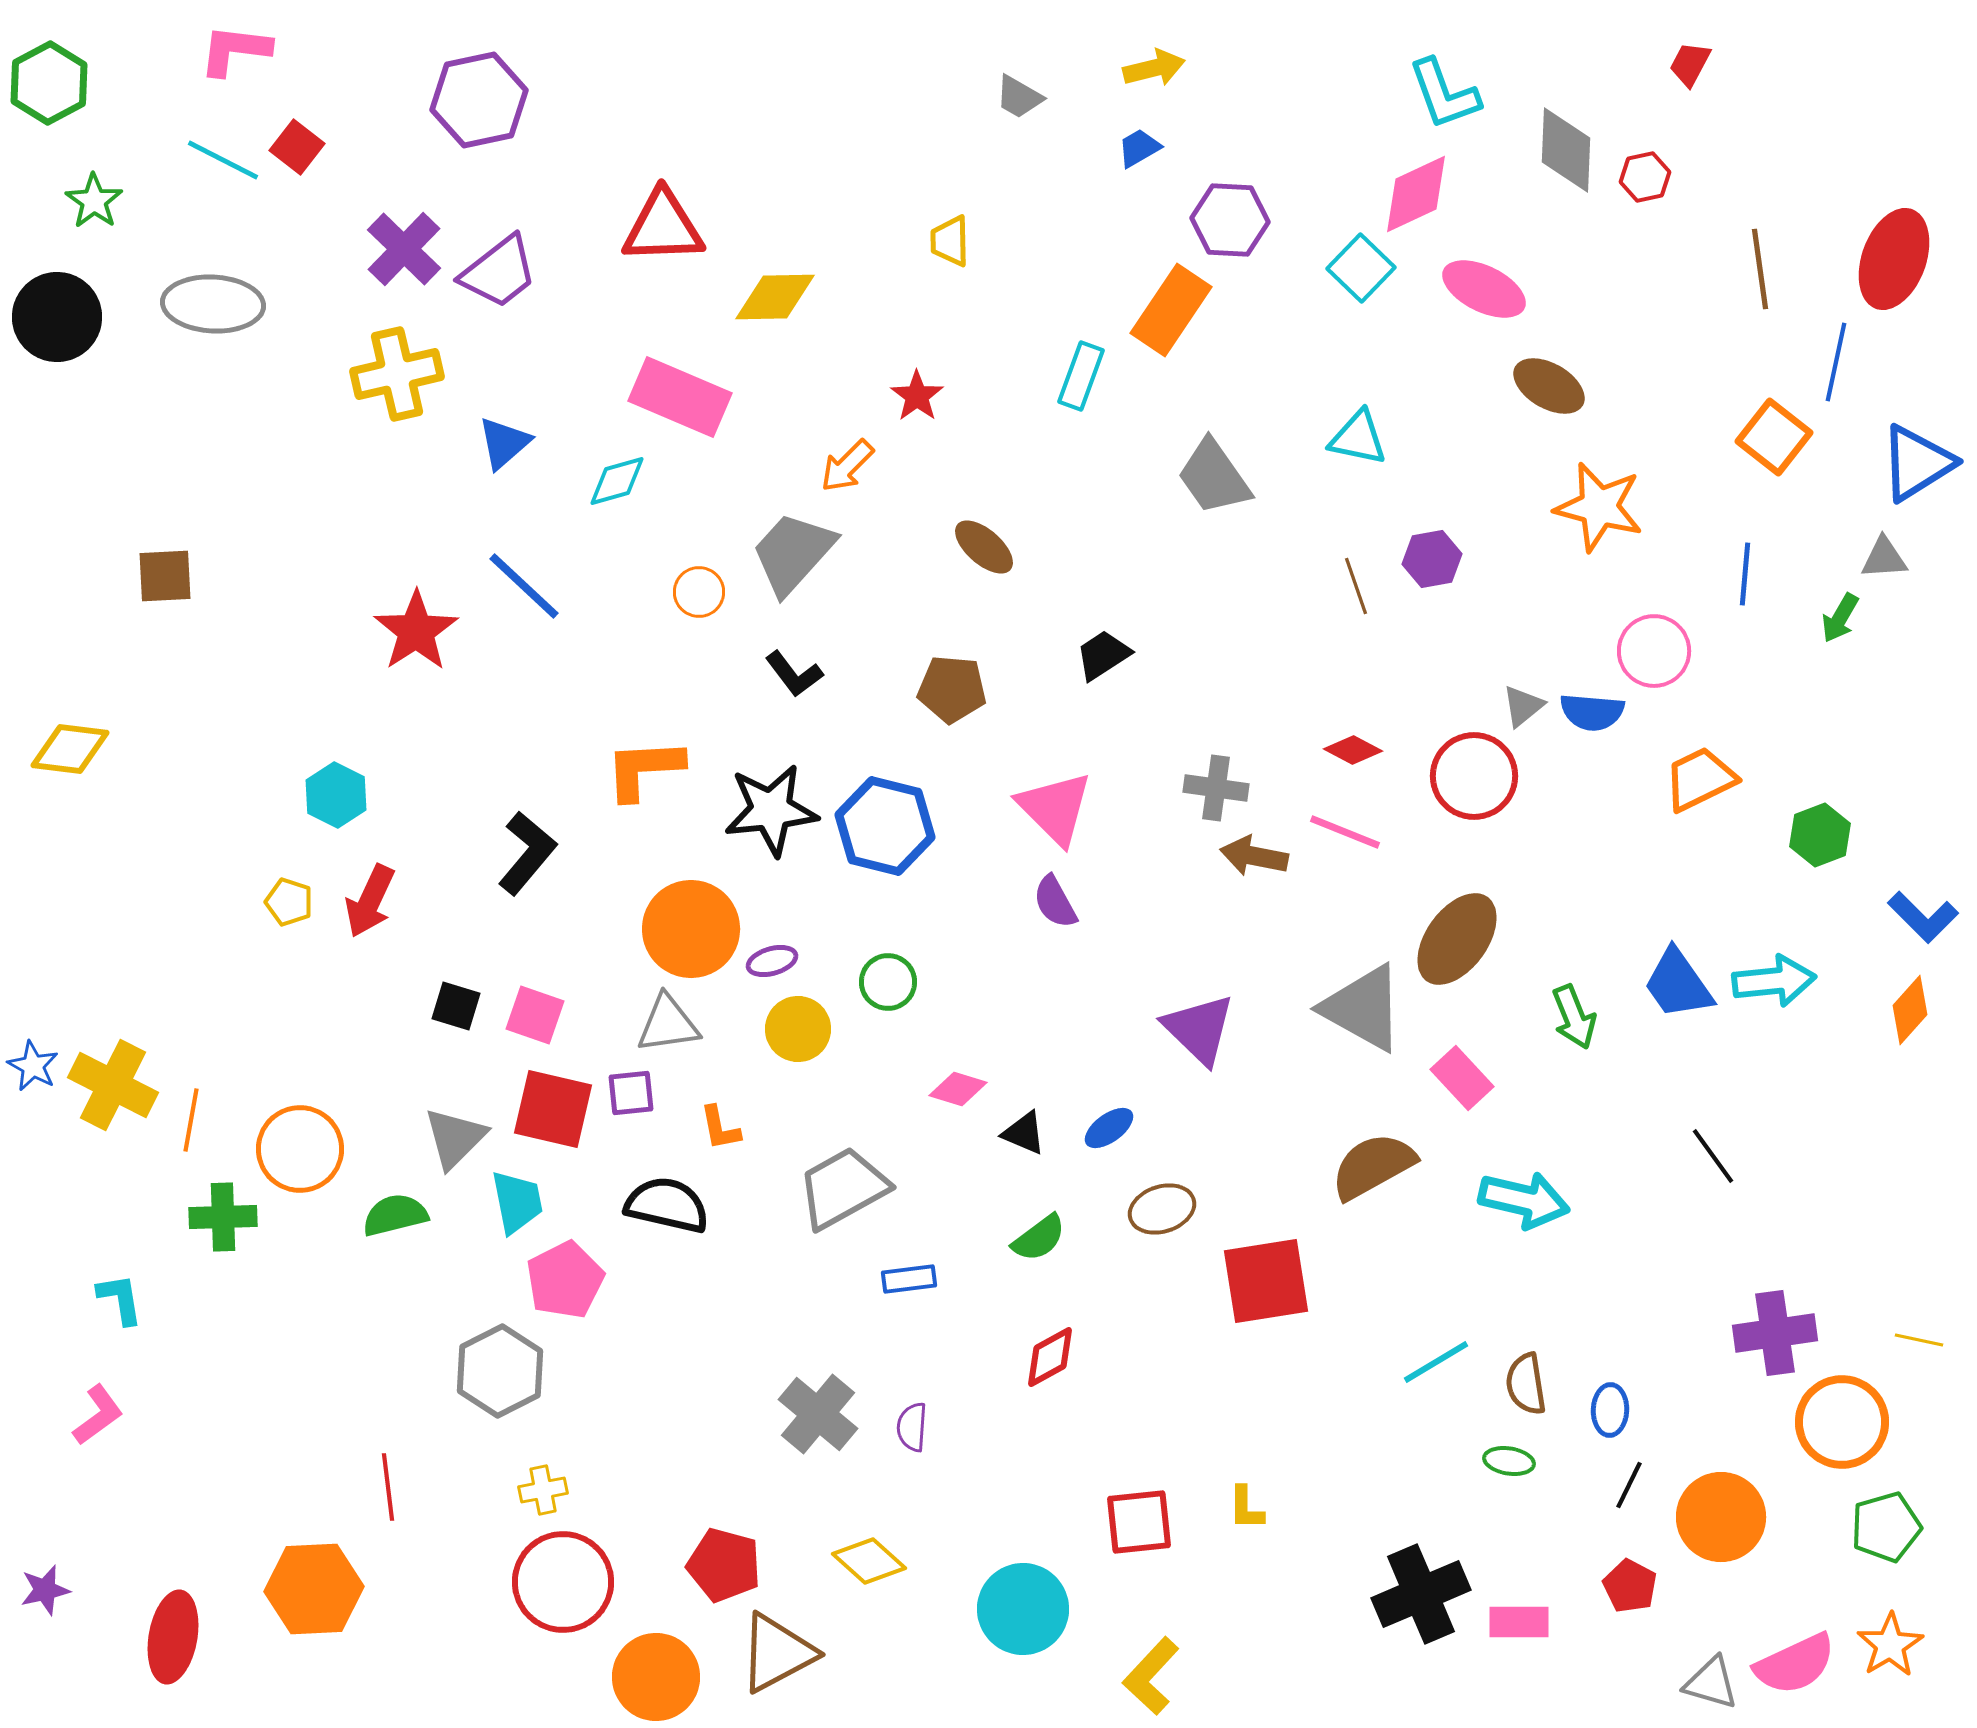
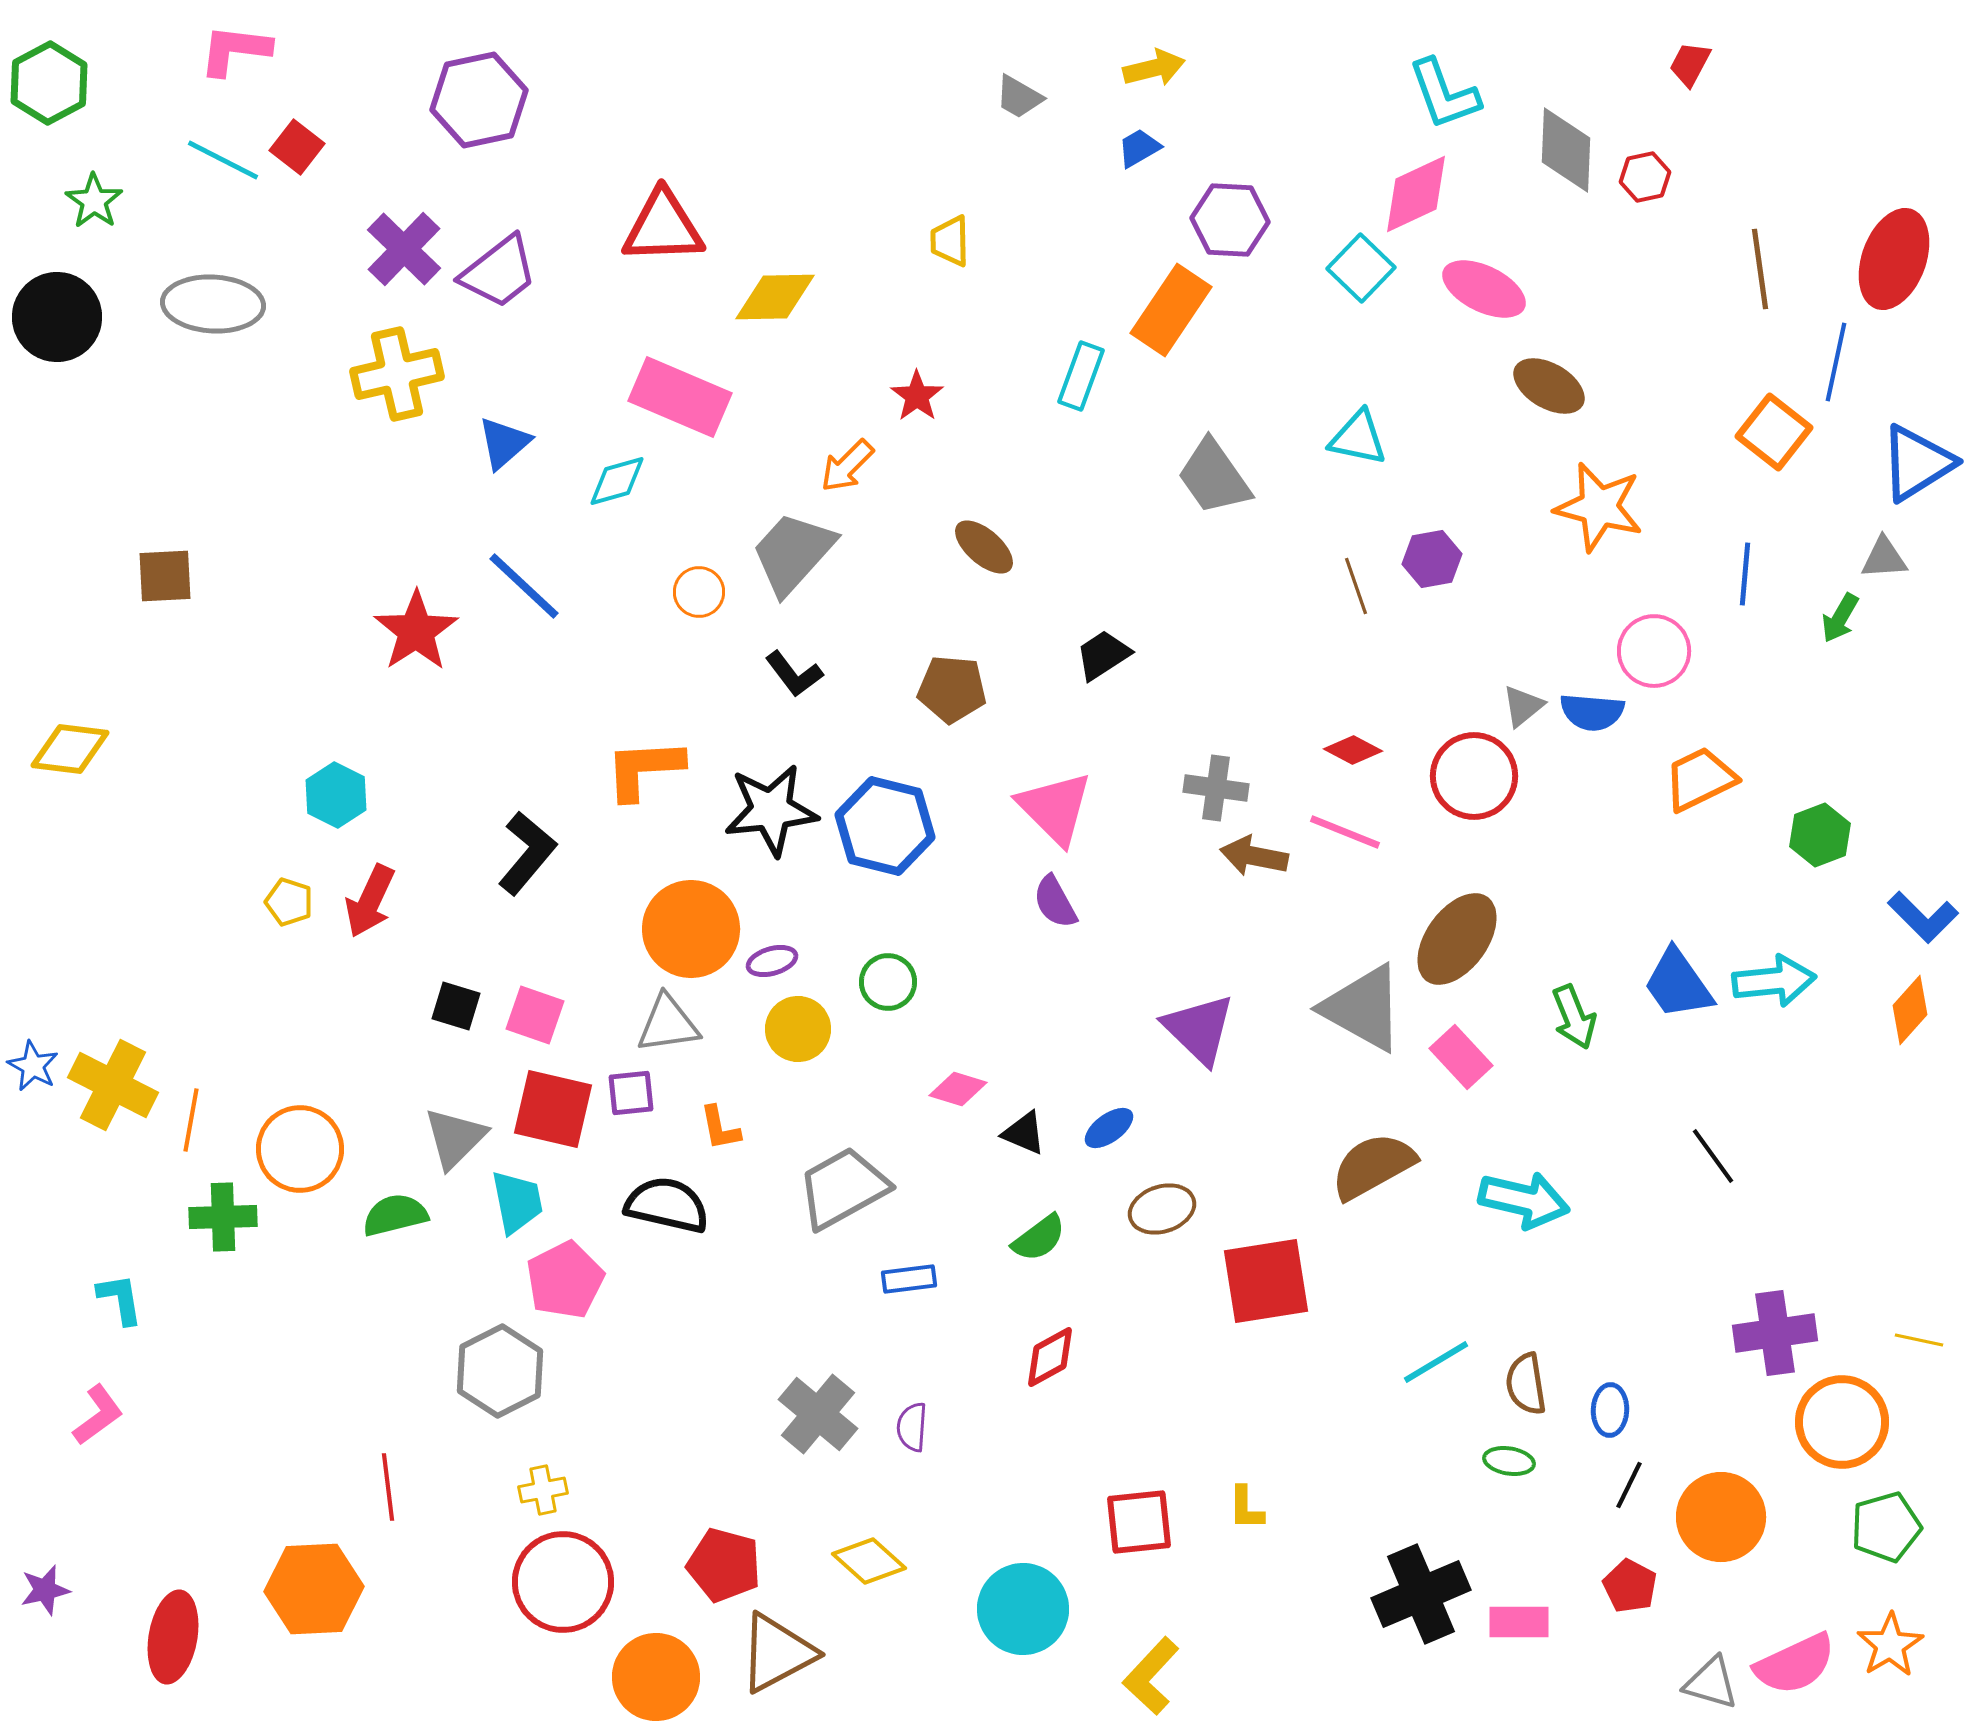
orange square at (1774, 437): moved 5 px up
pink rectangle at (1462, 1078): moved 1 px left, 21 px up
